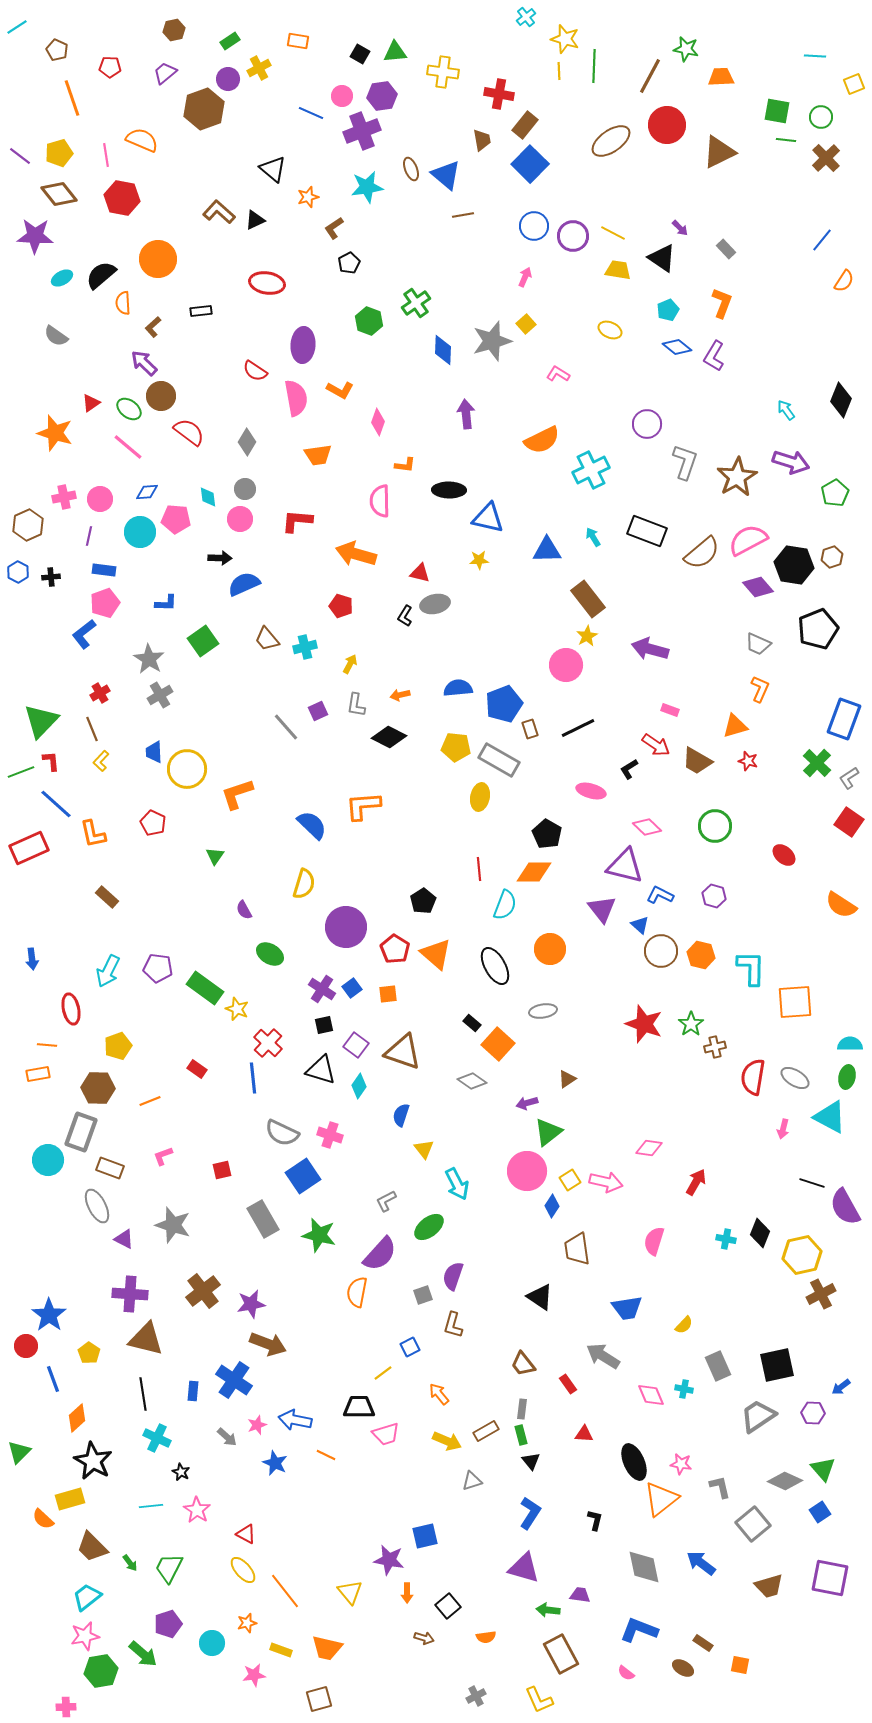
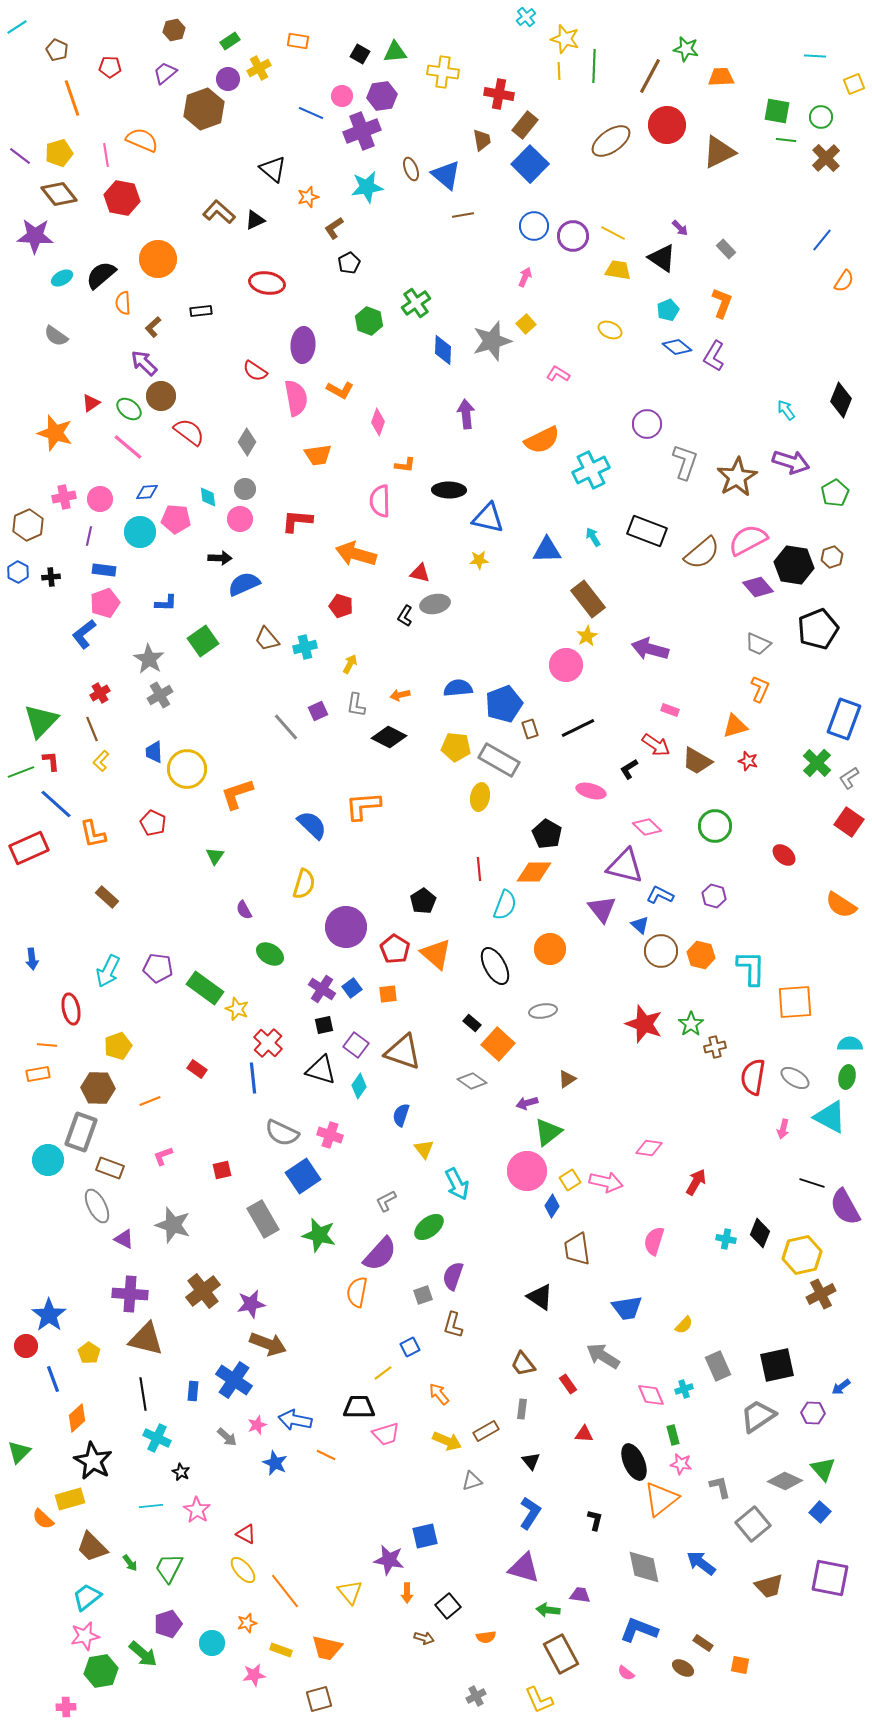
cyan cross at (684, 1389): rotated 30 degrees counterclockwise
green rectangle at (521, 1435): moved 152 px right
blue square at (820, 1512): rotated 15 degrees counterclockwise
